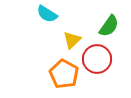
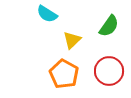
red circle: moved 12 px right, 12 px down
